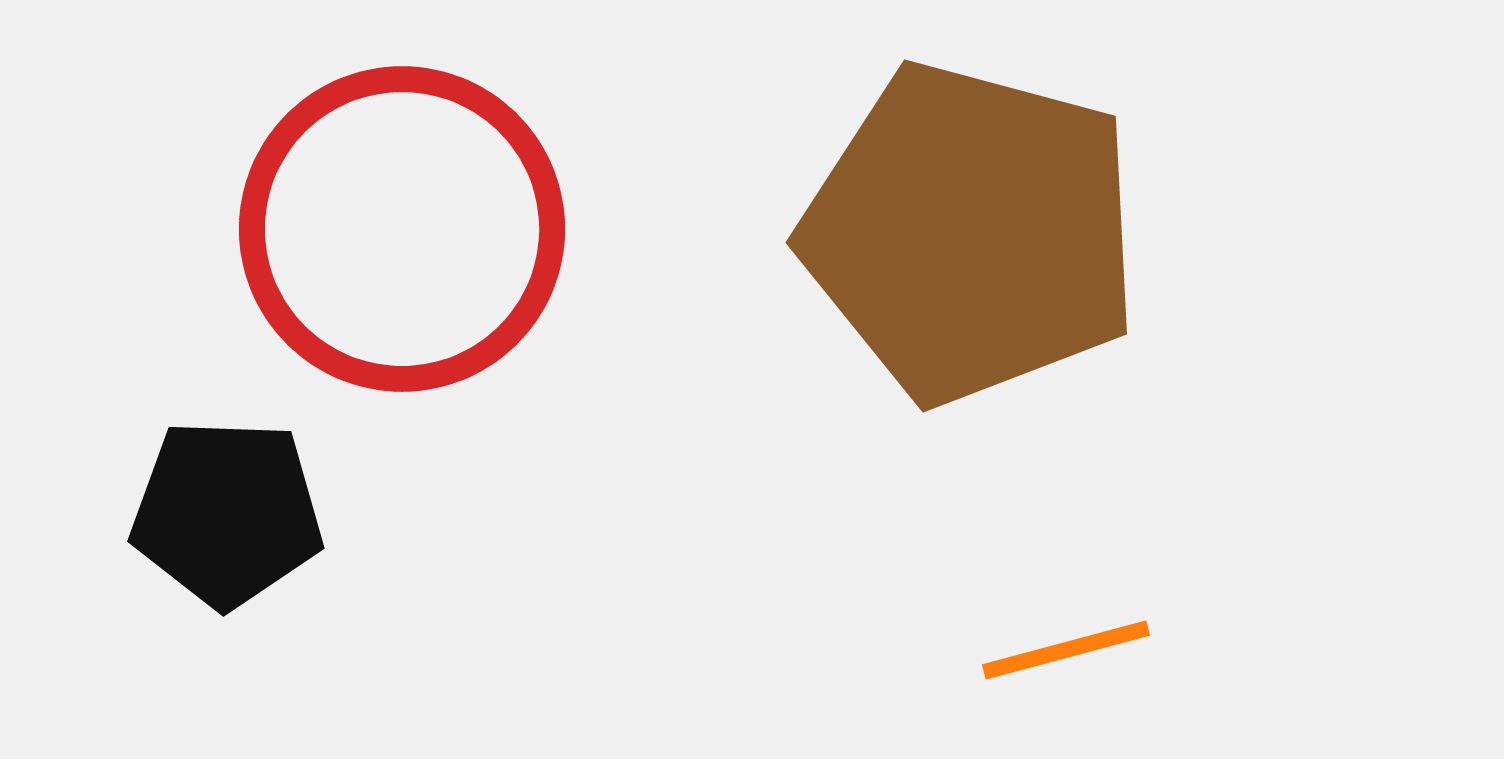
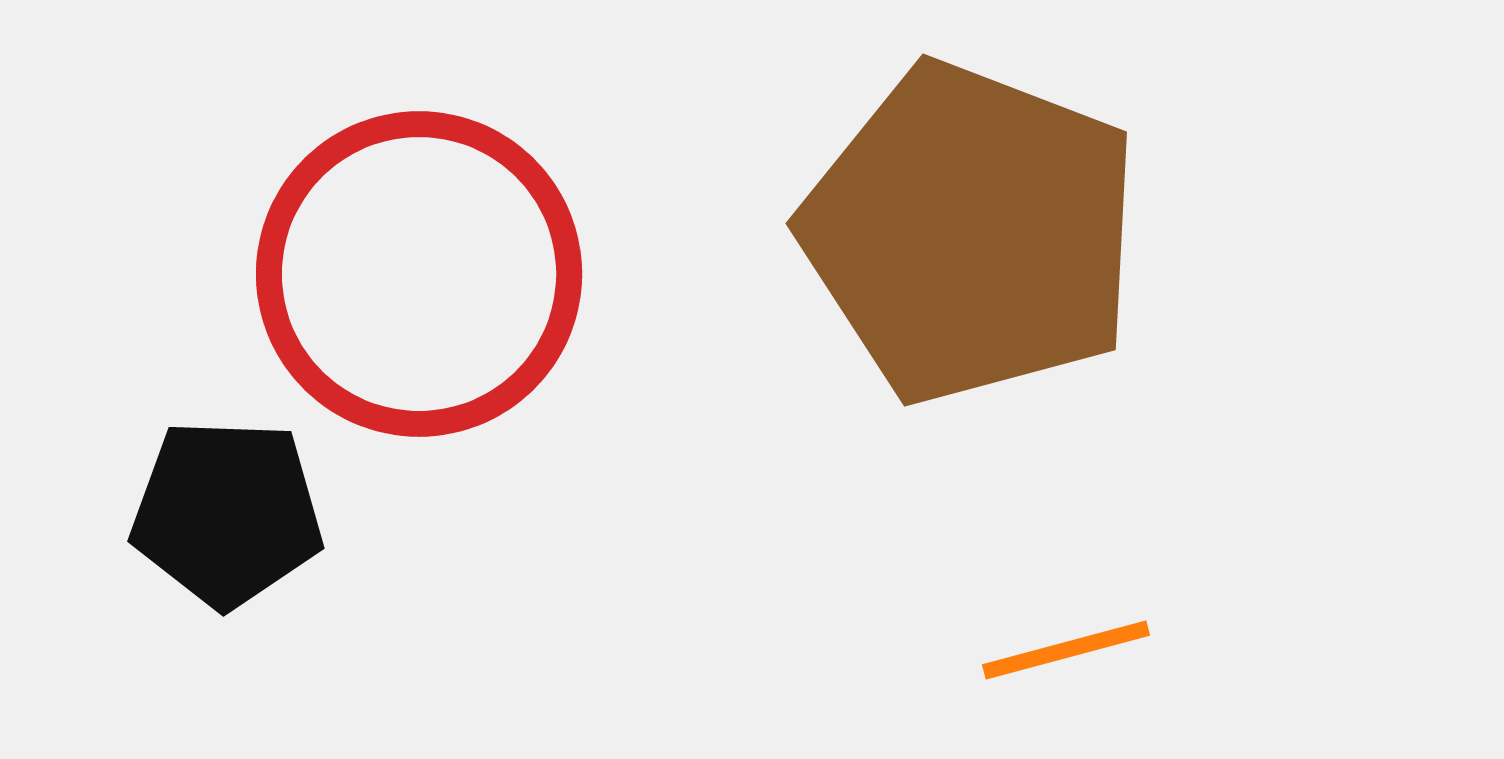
red circle: moved 17 px right, 45 px down
brown pentagon: rotated 6 degrees clockwise
